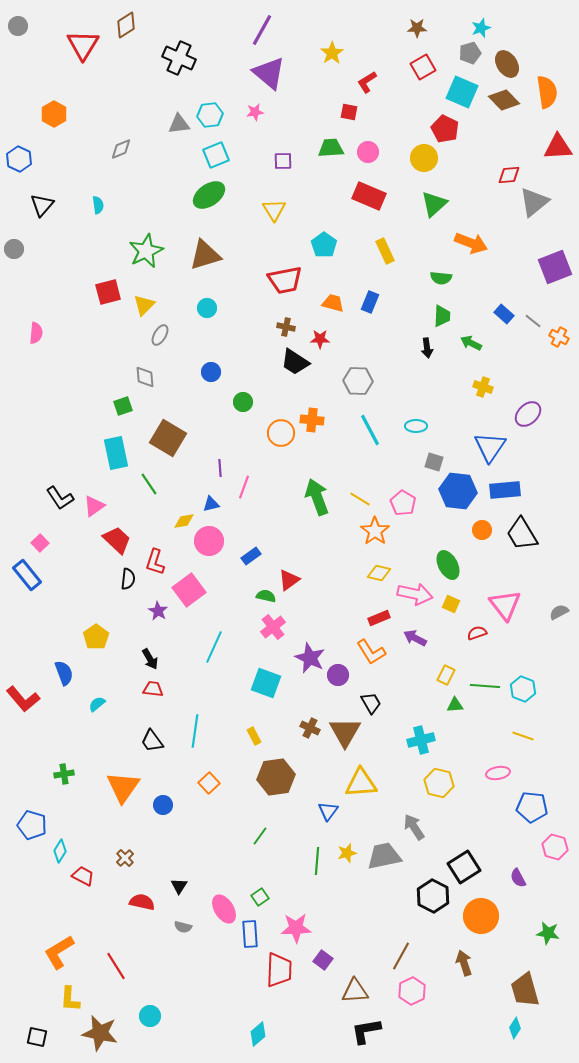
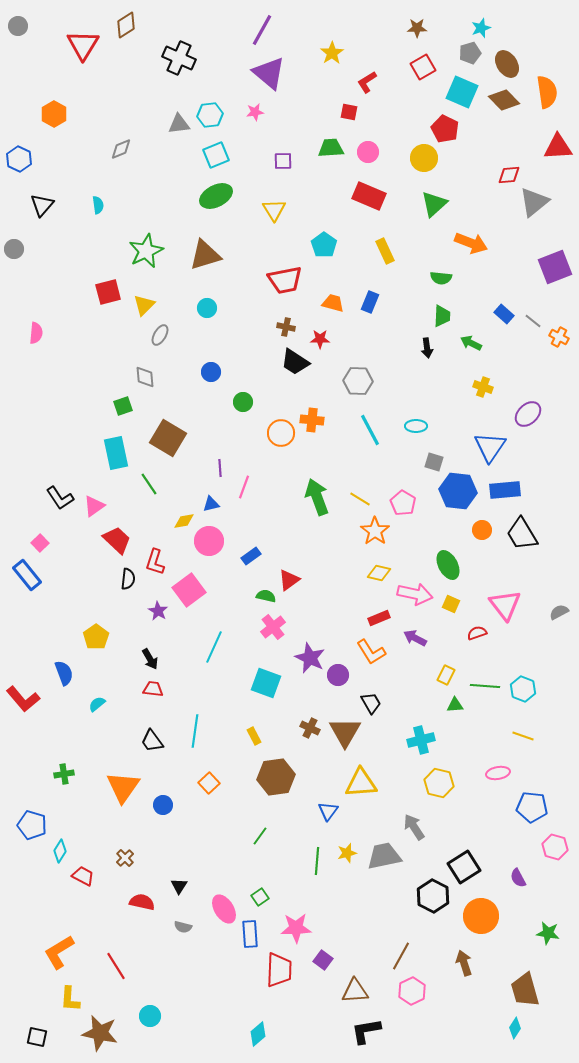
green ellipse at (209, 195): moved 7 px right, 1 px down; rotated 8 degrees clockwise
